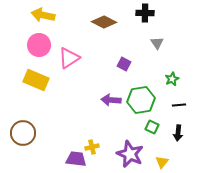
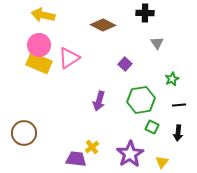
brown diamond: moved 1 px left, 3 px down
purple square: moved 1 px right; rotated 16 degrees clockwise
yellow rectangle: moved 3 px right, 17 px up
purple arrow: moved 12 px left, 1 px down; rotated 78 degrees counterclockwise
brown circle: moved 1 px right
yellow cross: rotated 24 degrees counterclockwise
purple star: rotated 16 degrees clockwise
